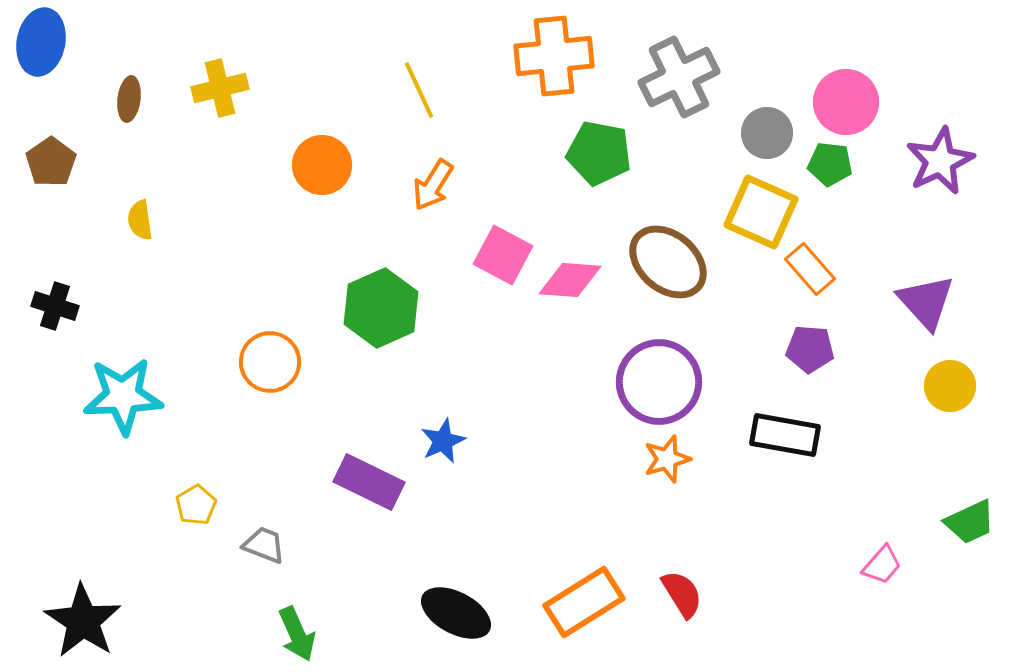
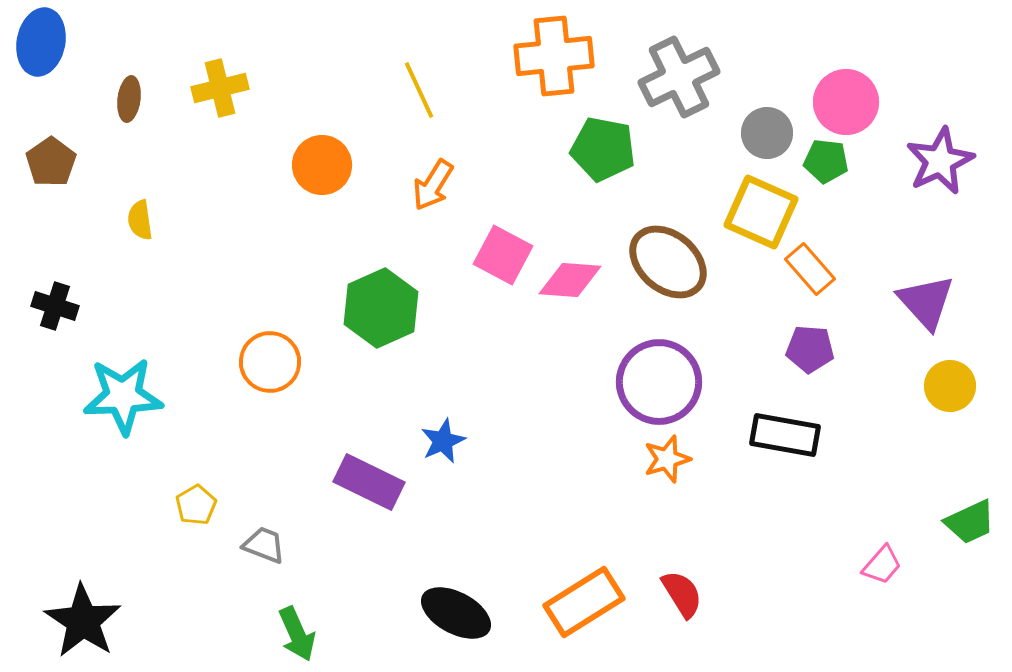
green pentagon at (599, 153): moved 4 px right, 4 px up
green pentagon at (830, 164): moved 4 px left, 3 px up
